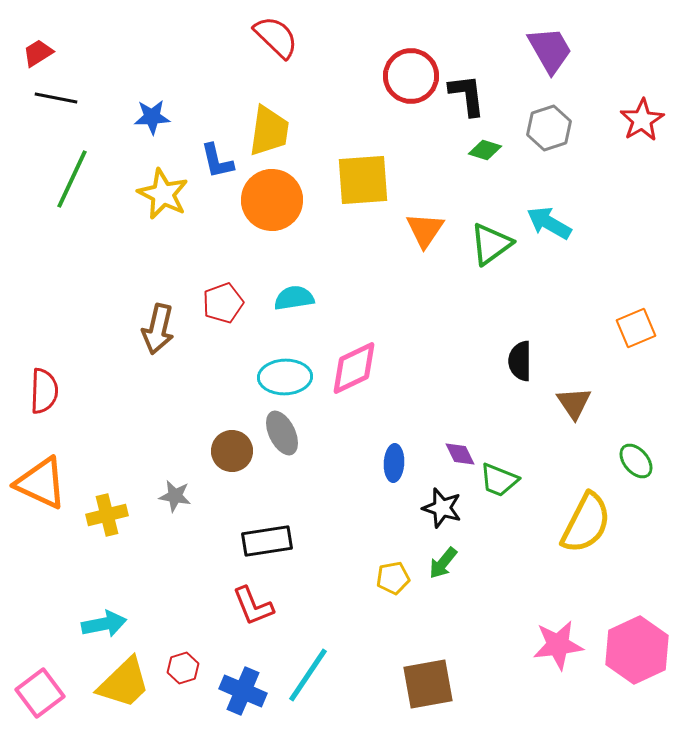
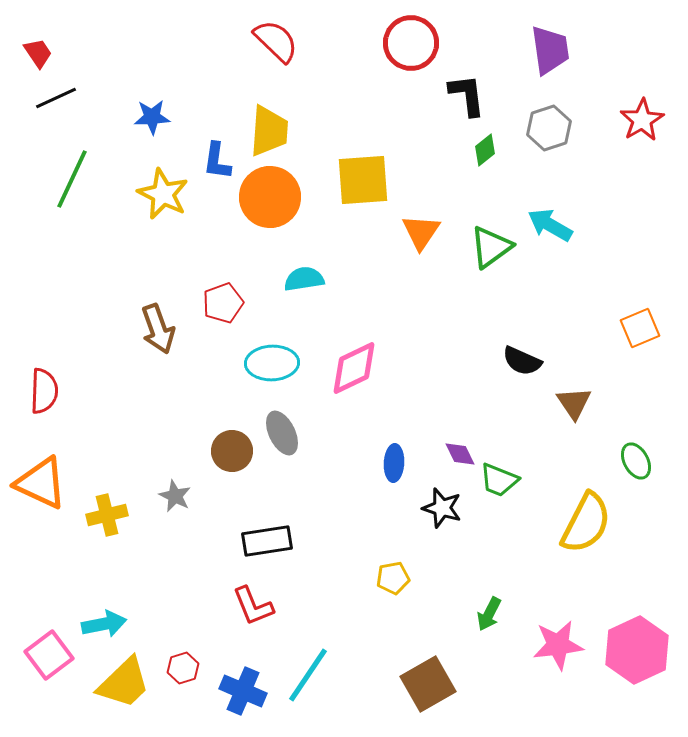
red semicircle at (276, 37): moved 4 px down
purple trapezoid at (550, 50): rotated 22 degrees clockwise
red trapezoid at (38, 53): rotated 88 degrees clockwise
red circle at (411, 76): moved 33 px up
black line at (56, 98): rotated 36 degrees counterclockwise
yellow trapezoid at (269, 131): rotated 4 degrees counterclockwise
green diamond at (485, 150): rotated 56 degrees counterclockwise
blue L-shape at (217, 161): rotated 21 degrees clockwise
orange circle at (272, 200): moved 2 px left, 3 px up
cyan arrow at (549, 223): moved 1 px right, 2 px down
orange triangle at (425, 230): moved 4 px left, 2 px down
green triangle at (491, 244): moved 3 px down
cyan semicircle at (294, 298): moved 10 px right, 19 px up
orange square at (636, 328): moved 4 px right
brown arrow at (158, 329): rotated 33 degrees counterclockwise
black semicircle at (520, 361): moved 2 px right; rotated 66 degrees counterclockwise
cyan ellipse at (285, 377): moved 13 px left, 14 px up
green ellipse at (636, 461): rotated 12 degrees clockwise
gray star at (175, 496): rotated 16 degrees clockwise
green arrow at (443, 563): moved 46 px right, 51 px down; rotated 12 degrees counterclockwise
brown square at (428, 684): rotated 20 degrees counterclockwise
pink square at (40, 693): moved 9 px right, 38 px up
